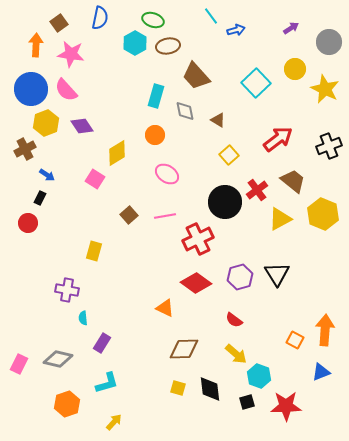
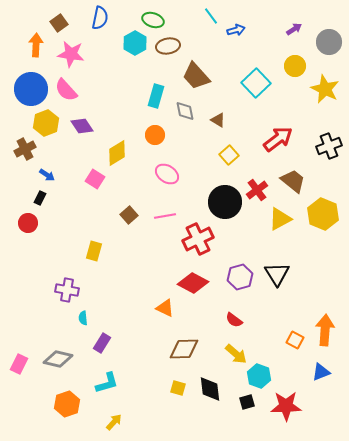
purple arrow at (291, 28): moved 3 px right, 1 px down
yellow circle at (295, 69): moved 3 px up
red diamond at (196, 283): moved 3 px left; rotated 8 degrees counterclockwise
